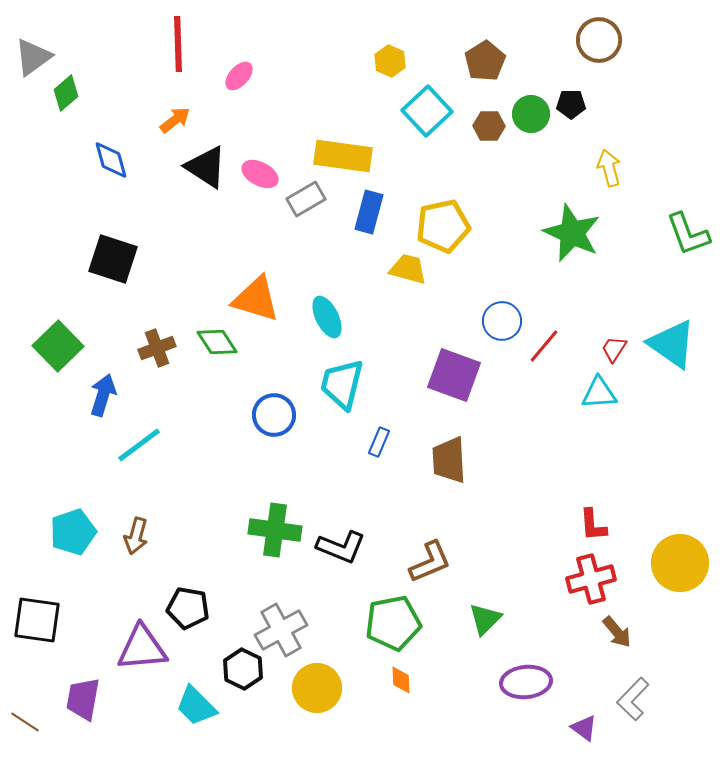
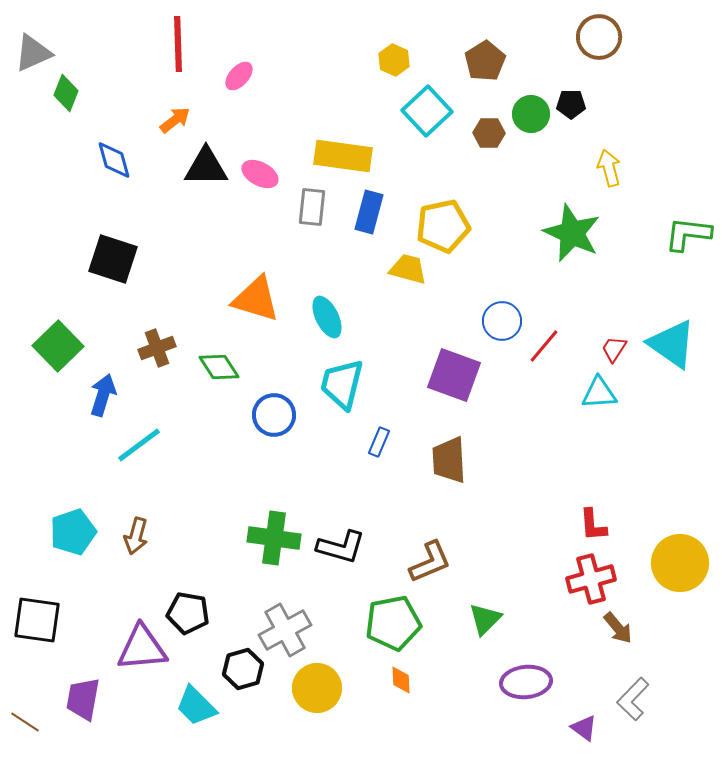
brown circle at (599, 40): moved 3 px up
gray triangle at (33, 57): moved 4 px up; rotated 12 degrees clockwise
yellow hexagon at (390, 61): moved 4 px right, 1 px up
green diamond at (66, 93): rotated 27 degrees counterclockwise
brown hexagon at (489, 126): moved 7 px down
blue diamond at (111, 160): moved 3 px right
black triangle at (206, 167): rotated 33 degrees counterclockwise
gray rectangle at (306, 199): moved 6 px right, 8 px down; rotated 54 degrees counterclockwise
green L-shape at (688, 234): rotated 117 degrees clockwise
green diamond at (217, 342): moved 2 px right, 25 px down
green cross at (275, 530): moved 1 px left, 8 px down
black L-shape at (341, 547): rotated 6 degrees counterclockwise
black pentagon at (188, 608): moved 5 px down
gray cross at (281, 630): moved 4 px right
brown arrow at (617, 632): moved 1 px right, 4 px up
black hexagon at (243, 669): rotated 18 degrees clockwise
